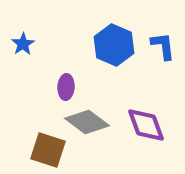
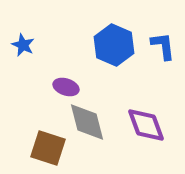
blue star: moved 1 px down; rotated 15 degrees counterclockwise
purple ellipse: rotated 75 degrees counterclockwise
gray diamond: rotated 39 degrees clockwise
brown square: moved 2 px up
